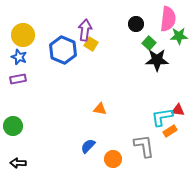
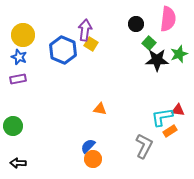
green star: moved 18 px down; rotated 18 degrees counterclockwise
gray L-shape: rotated 35 degrees clockwise
orange circle: moved 20 px left
